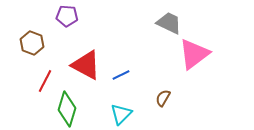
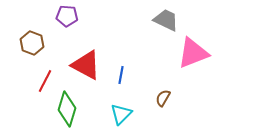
gray trapezoid: moved 3 px left, 3 px up
pink triangle: moved 1 px left, 1 px up; rotated 16 degrees clockwise
blue line: rotated 54 degrees counterclockwise
